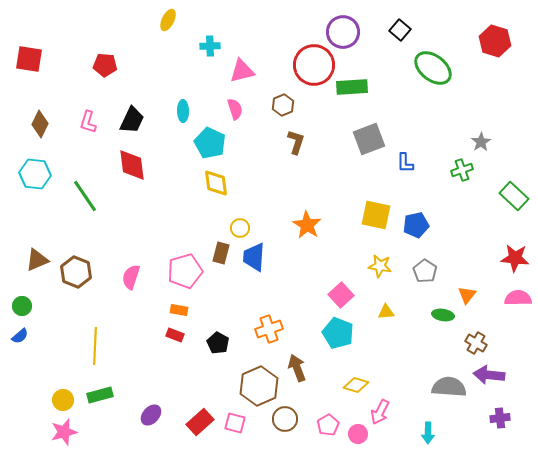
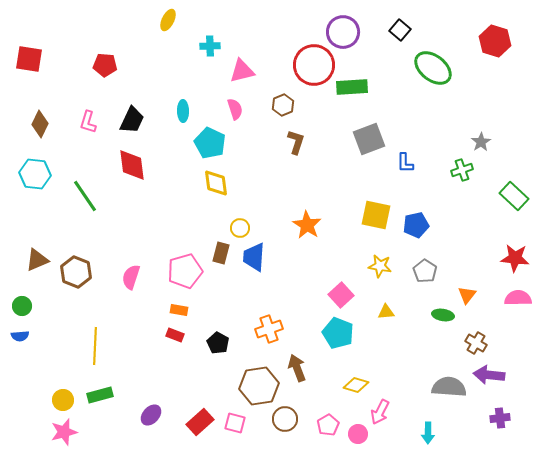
blue semicircle at (20, 336): rotated 36 degrees clockwise
brown hexagon at (259, 386): rotated 15 degrees clockwise
